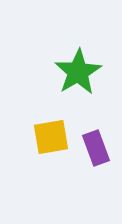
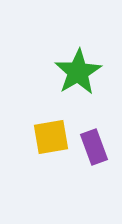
purple rectangle: moved 2 px left, 1 px up
